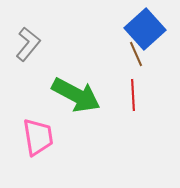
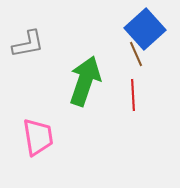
gray L-shape: rotated 40 degrees clockwise
green arrow: moved 9 px right, 14 px up; rotated 99 degrees counterclockwise
